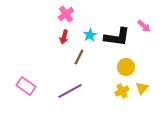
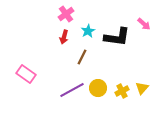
pink arrow: moved 2 px up
cyan star: moved 2 px left, 4 px up
brown line: moved 3 px right
yellow circle: moved 28 px left, 21 px down
pink rectangle: moved 12 px up
purple line: moved 2 px right, 1 px up
